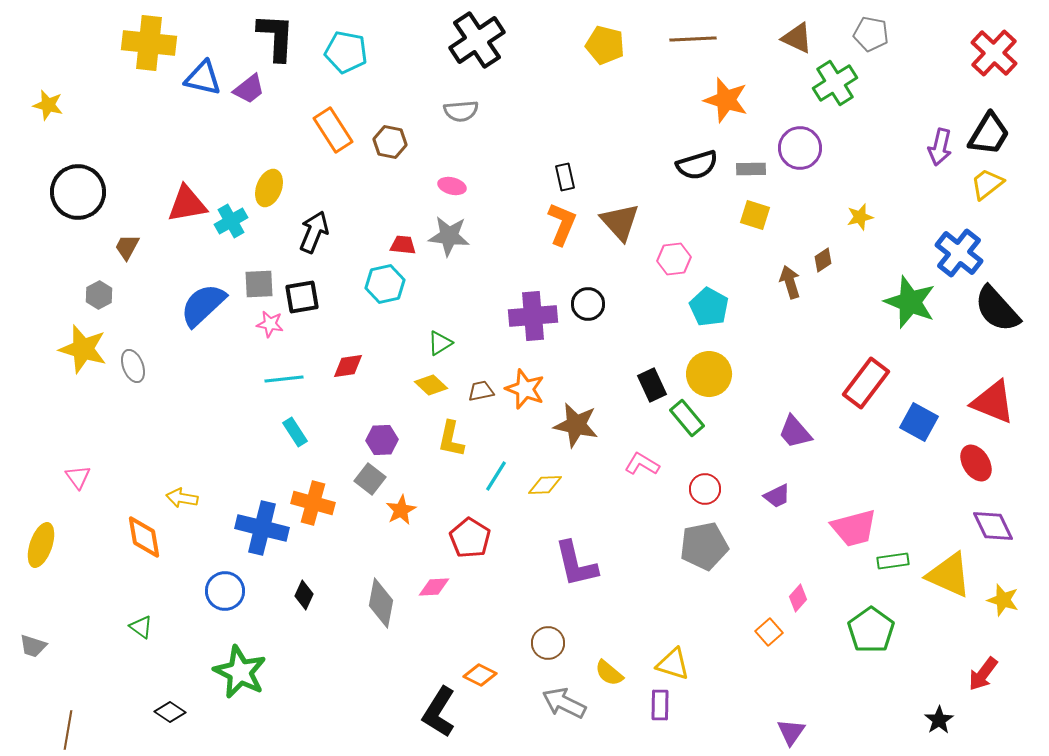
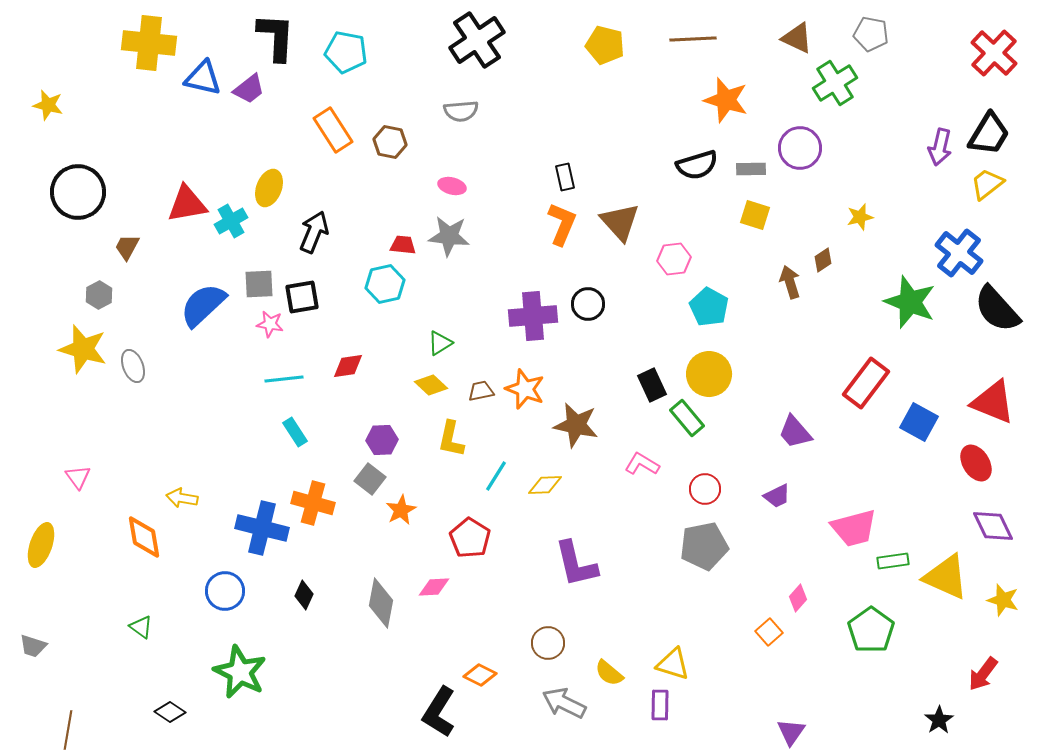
yellow triangle at (949, 575): moved 3 px left, 2 px down
